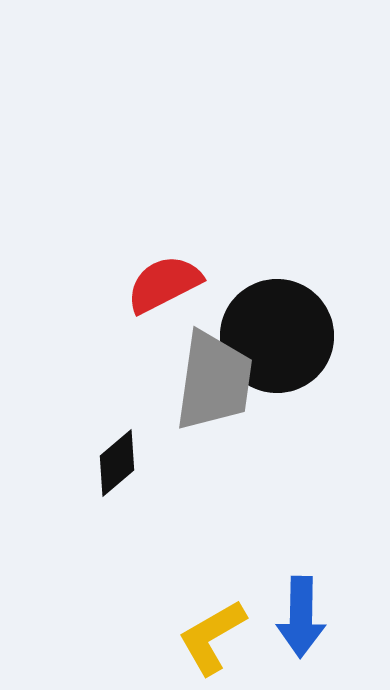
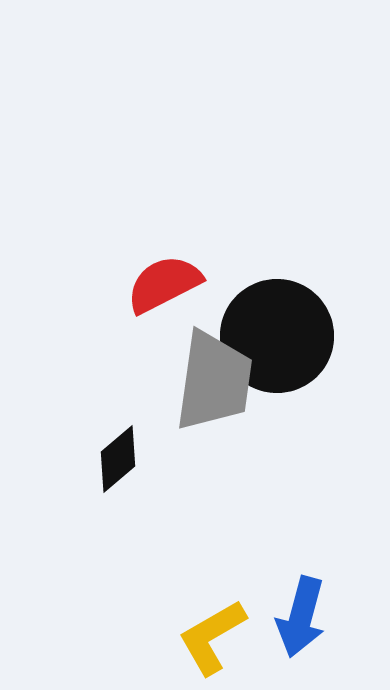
black diamond: moved 1 px right, 4 px up
blue arrow: rotated 14 degrees clockwise
